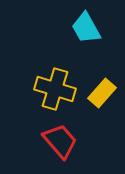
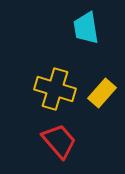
cyan trapezoid: rotated 20 degrees clockwise
red trapezoid: moved 1 px left
